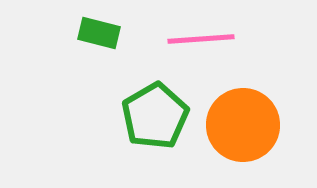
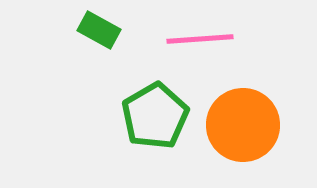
green rectangle: moved 3 px up; rotated 15 degrees clockwise
pink line: moved 1 px left
